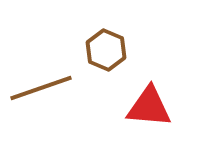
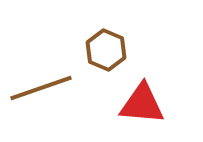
red triangle: moved 7 px left, 3 px up
